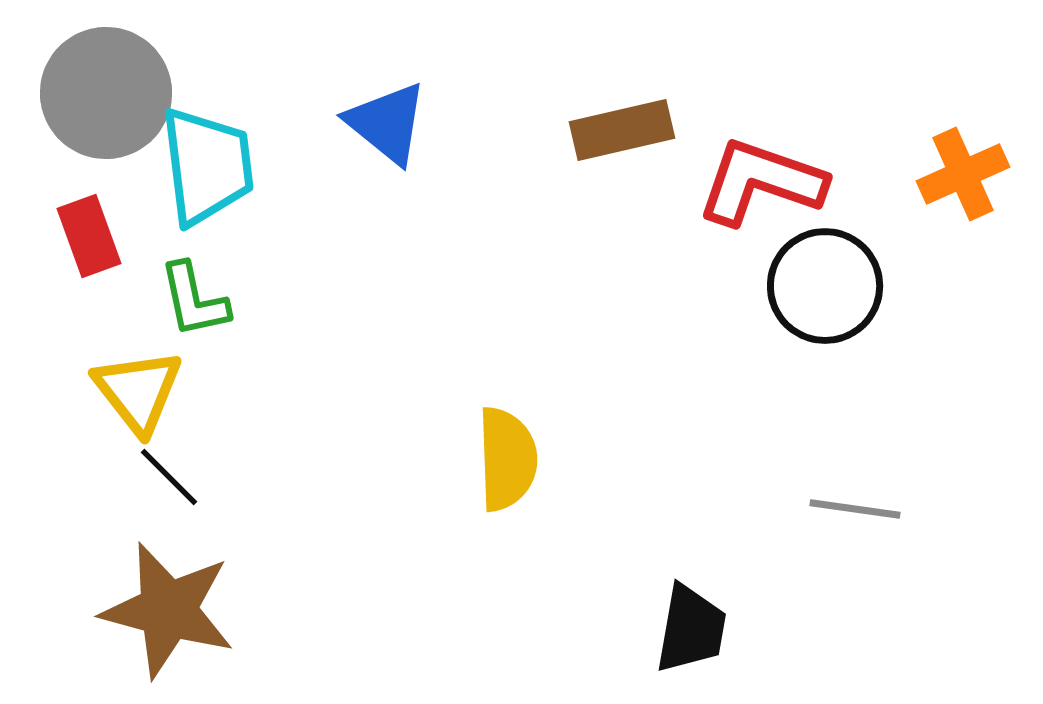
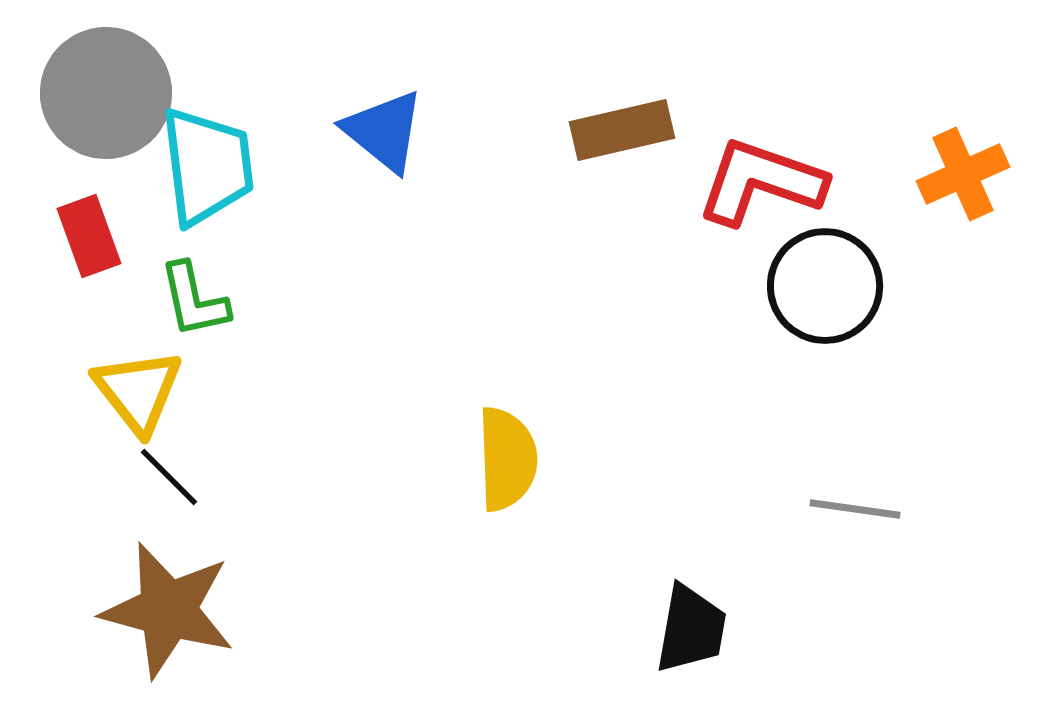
blue triangle: moved 3 px left, 8 px down
